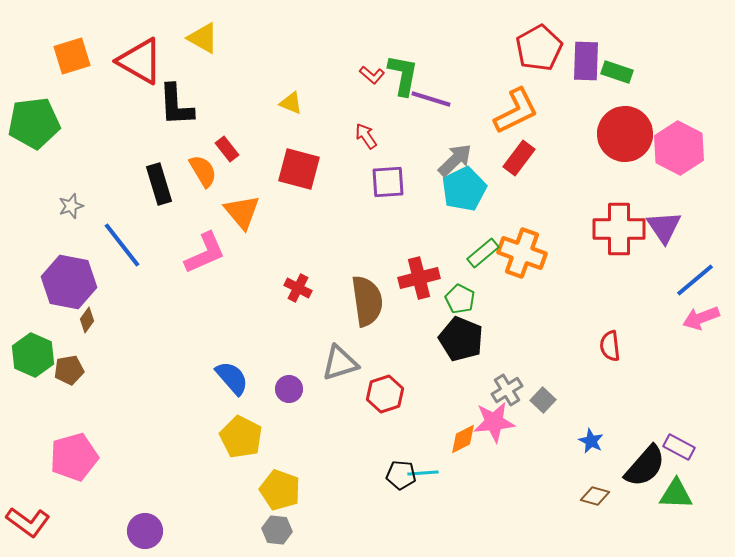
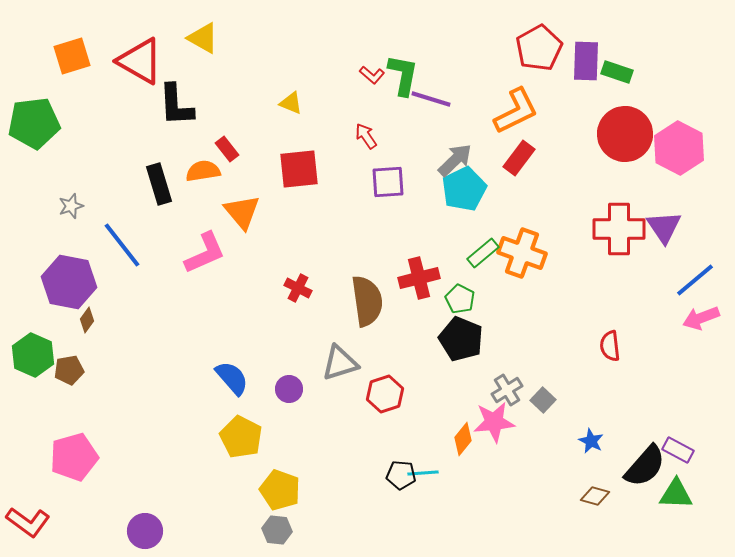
red square at (299, 169): rotated 21 degrees counterclockwise
orange semicircle at (203, 171): rotated 68 degrees counterclockwise
orange diamond at (463, 439): rotated 24 degrees counterclockwise
purple rectangle at (679, 447): moved 1 px left, 3 px down
